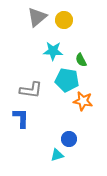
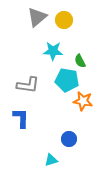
green semicircle: moved 1 px left, 1 px down
gray L-shape: moved 3 px left, 5 px up
cyan triangle: moved 6 px left, 5 px down
